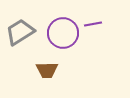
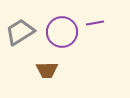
purple line: moved 2 px right, 1 px up
purple circle: moved 1 px left, 1 px up
